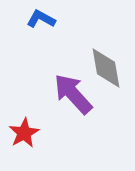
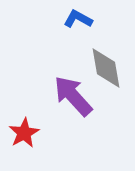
blue L-shape: moved 37 px right
purple arrow: moved 2 px down
